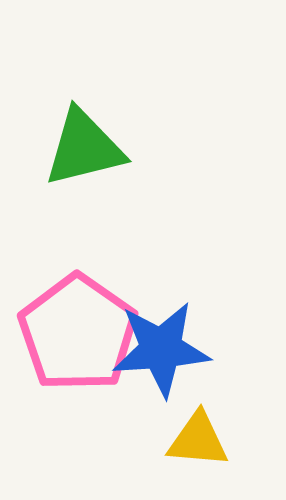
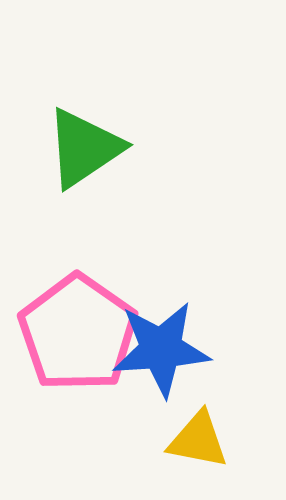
green triangle: rotated 20 degrees counterclockwise
yellow triangle: rotated 6 degrees clockwise
